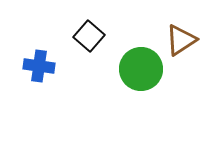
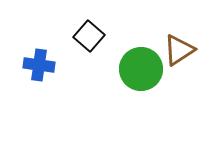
brown triangle: moved 2 px left, 10 px down
blue cross: moved 1 px up
